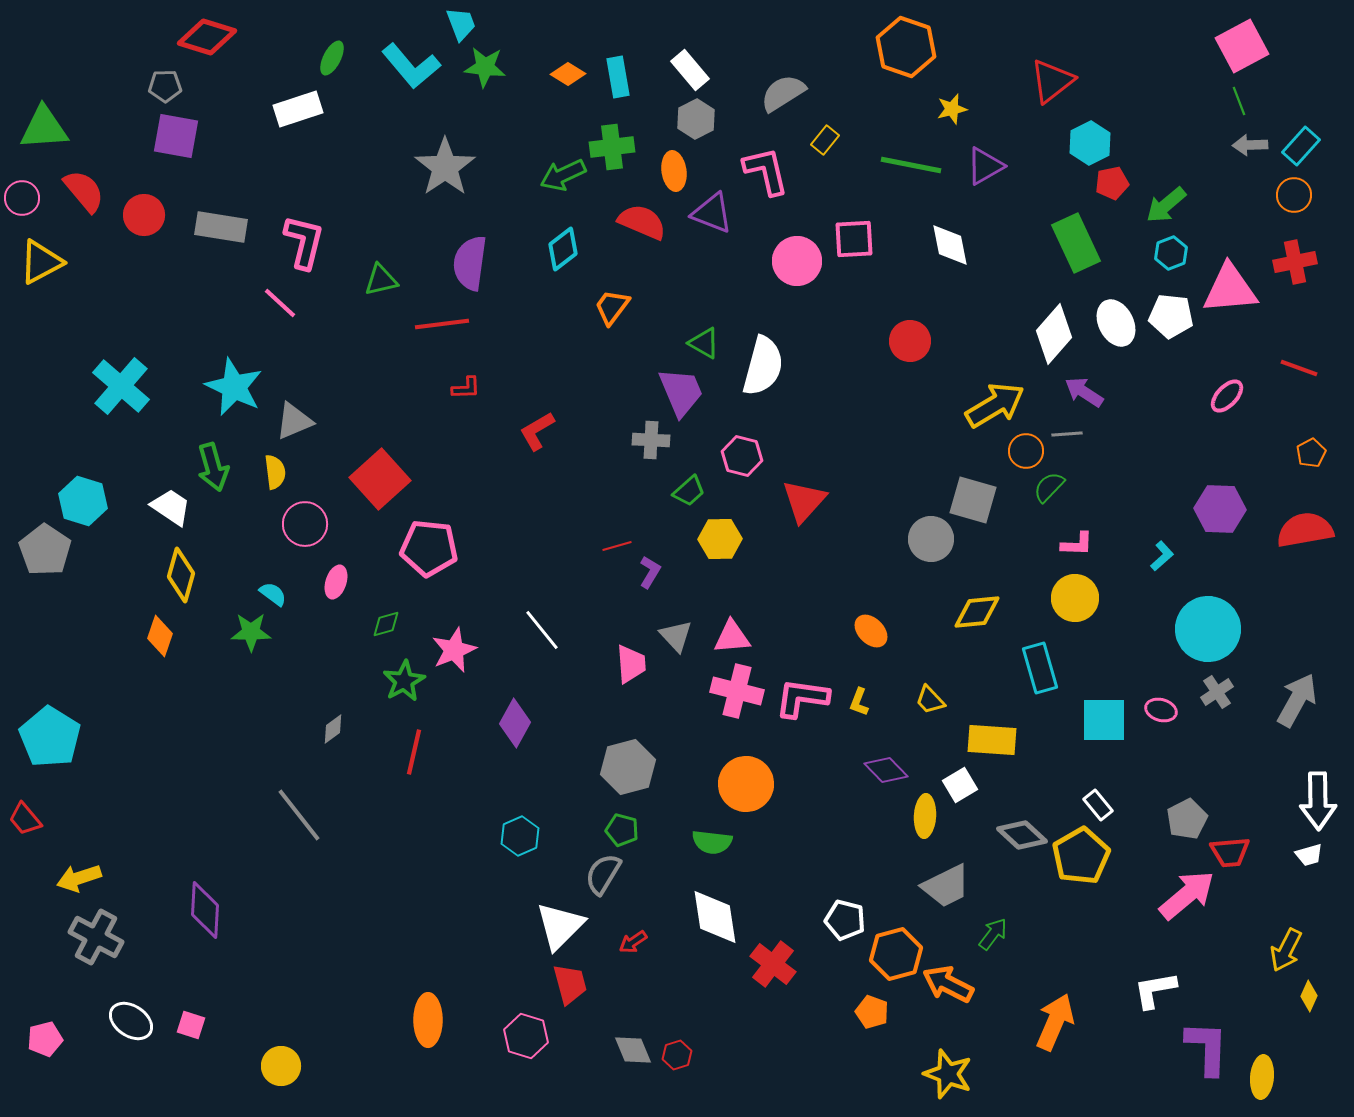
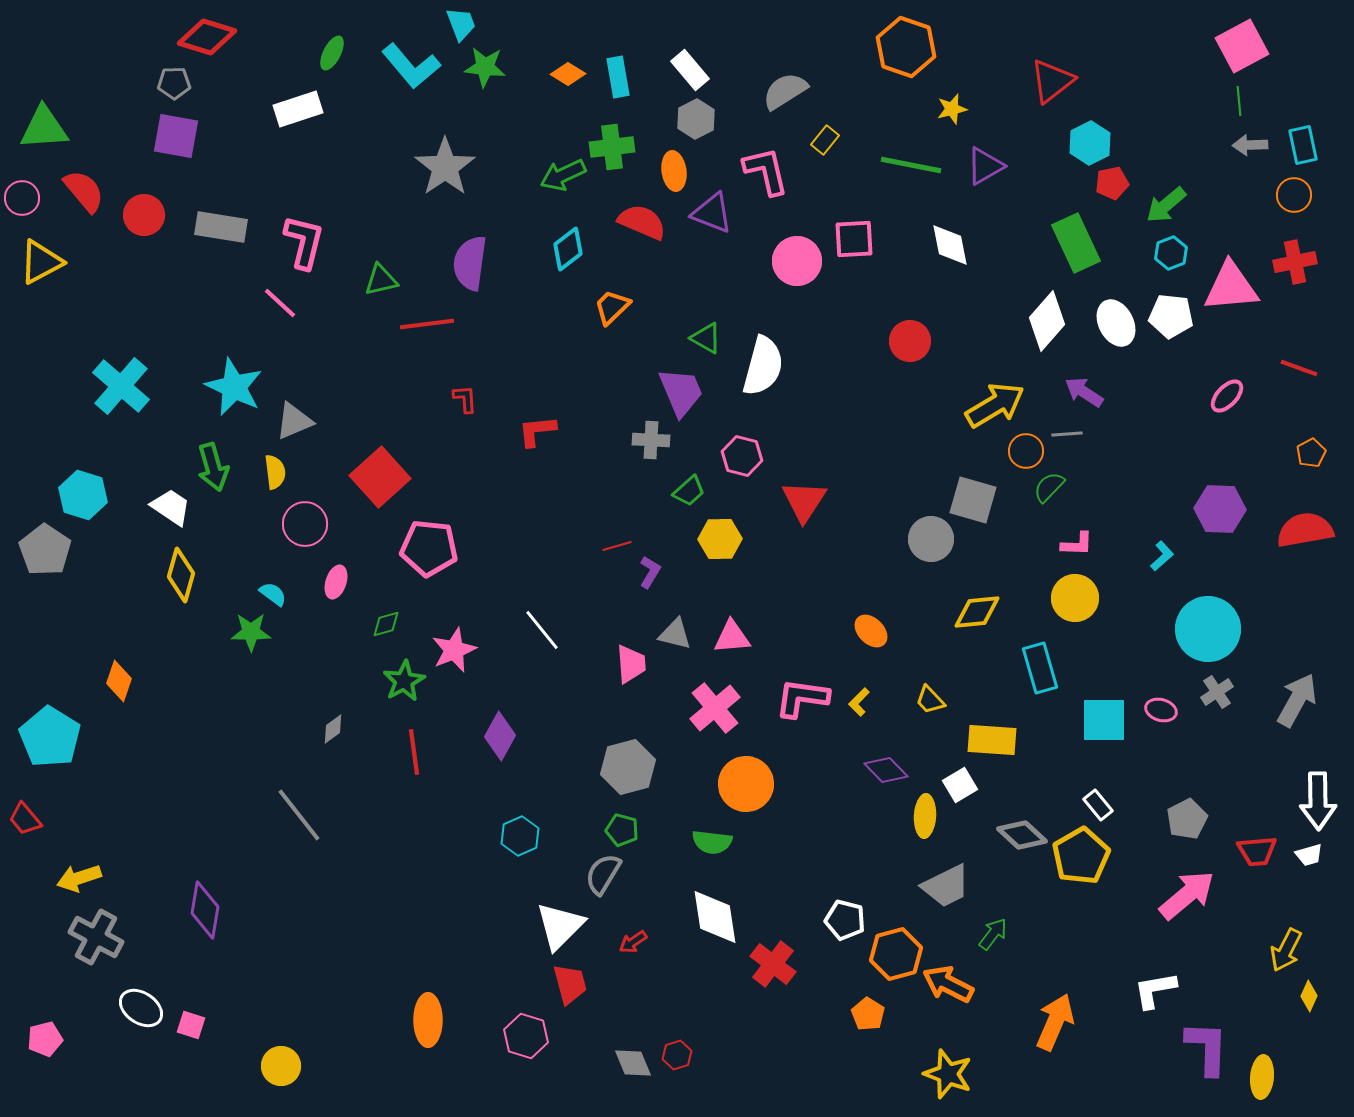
green ellipse at (332, 58): moved 5 px up
gray pentagon at (165, 86): moved 9 px right, 3 px up
gray semicircle at (783, 93): moved 2 px right, 2 px up
green line at (1239, 101): rotated 16 degrees clockwise
cyan rectangle at (1301, 146): moved 2 px right, 1 px up; rotated 54 degrees counterclockwise
cyan diamond at (563, 249): moved 5 px right
pink triangle at (1230, 289): moved 1 px right, 2 px up
orange trapezoid at (612, 307): rotated 9 degrees clockwise
red line at (442, 324): moved 15 px left
white diamond at (1054, 334): moved 7 px left, 13 px up
green triangle at (704, 343): moved 2 px right, 5 px up
red L-shape at (466, 388): moved 1 px left, 11 px down; rotated 92 degrees counterclockwise
red L-shape at (537, 431): rotated 24 degrees clockwise
red square at (380, 479): moved 2 px up
cyan hexagon at (83, 501): moved 6 px up
red triangle at (804, 501): rotated 9 degrees counterclockwise
orange diamond at (160, 636): moved 41 px left, 45 px down
gray triangle at (676, 636): moved 1 px left, 2 px up; rotated 33 degrees counterclockwise
pink cross at (737, 691): moved 22 px left, 17 px down; rotated 36 degrees clockwise
yellow L-shape at (859, 702): rotated 24 degrees clockwise
purple diamond at (515, 723): moved 15 px left, 13 px down
red line at (414, 752): rotated 21 degrees counterclockwise
red trapezoid at (1230, 852): moved 27 px right, 1 px up
purple diamond at (205, 910): rotated 6 degrees clockwise
orange pentagon at (872, 1012): moved 4 px left, 2 px down; rotated 12 degrees clockwise
white ellipse at (131, 1021): moved 10 px right, 13 px up
gray diamond at (633, 1050): moved 13 px down
